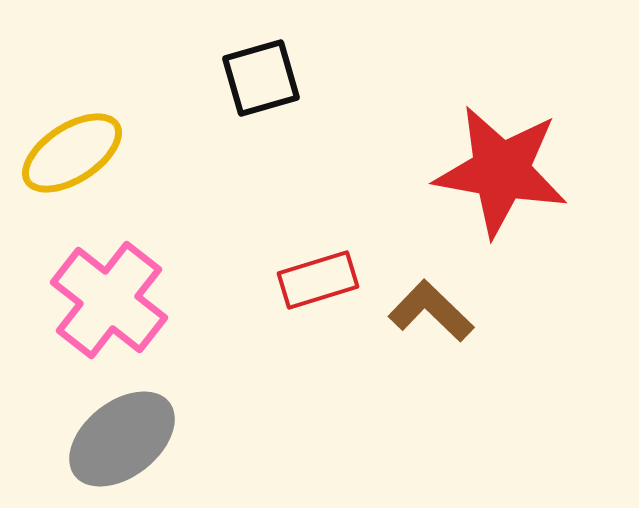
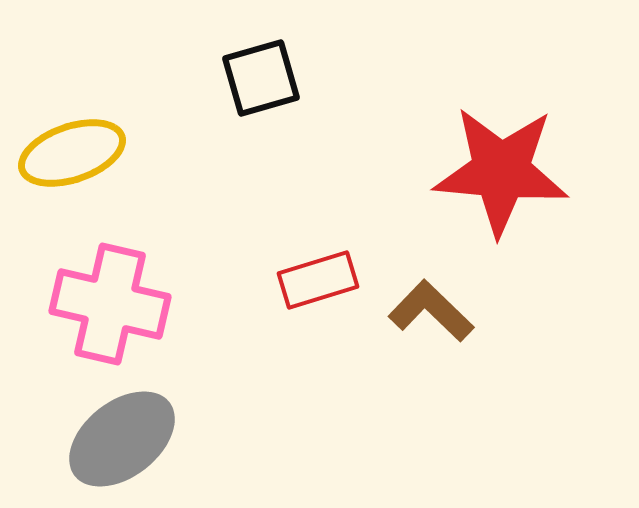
yellow ellipse: rotated 14 degrees clockwise
red star: rotated 5 degrees counterclockwise
pink cross: moved 1 px right, 4 px down; rotated 25 degrees counterclockwise
